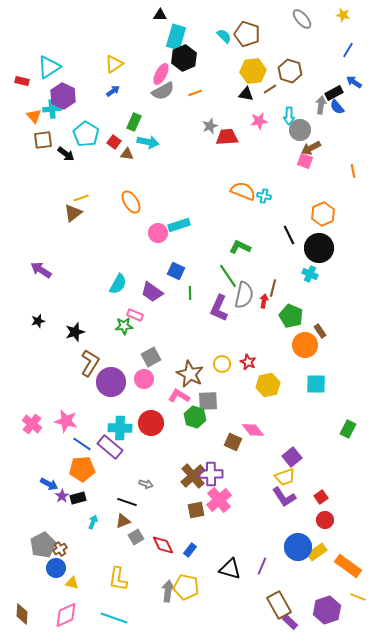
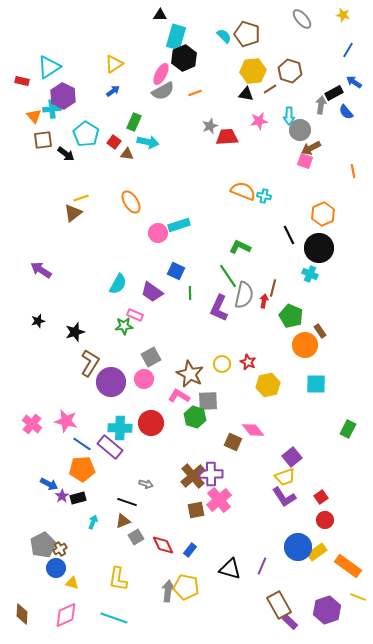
blue semicircle at (337, 107): moved 9 px right, 5 px down
